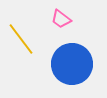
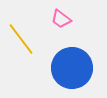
blue circle: moved 4 px down
